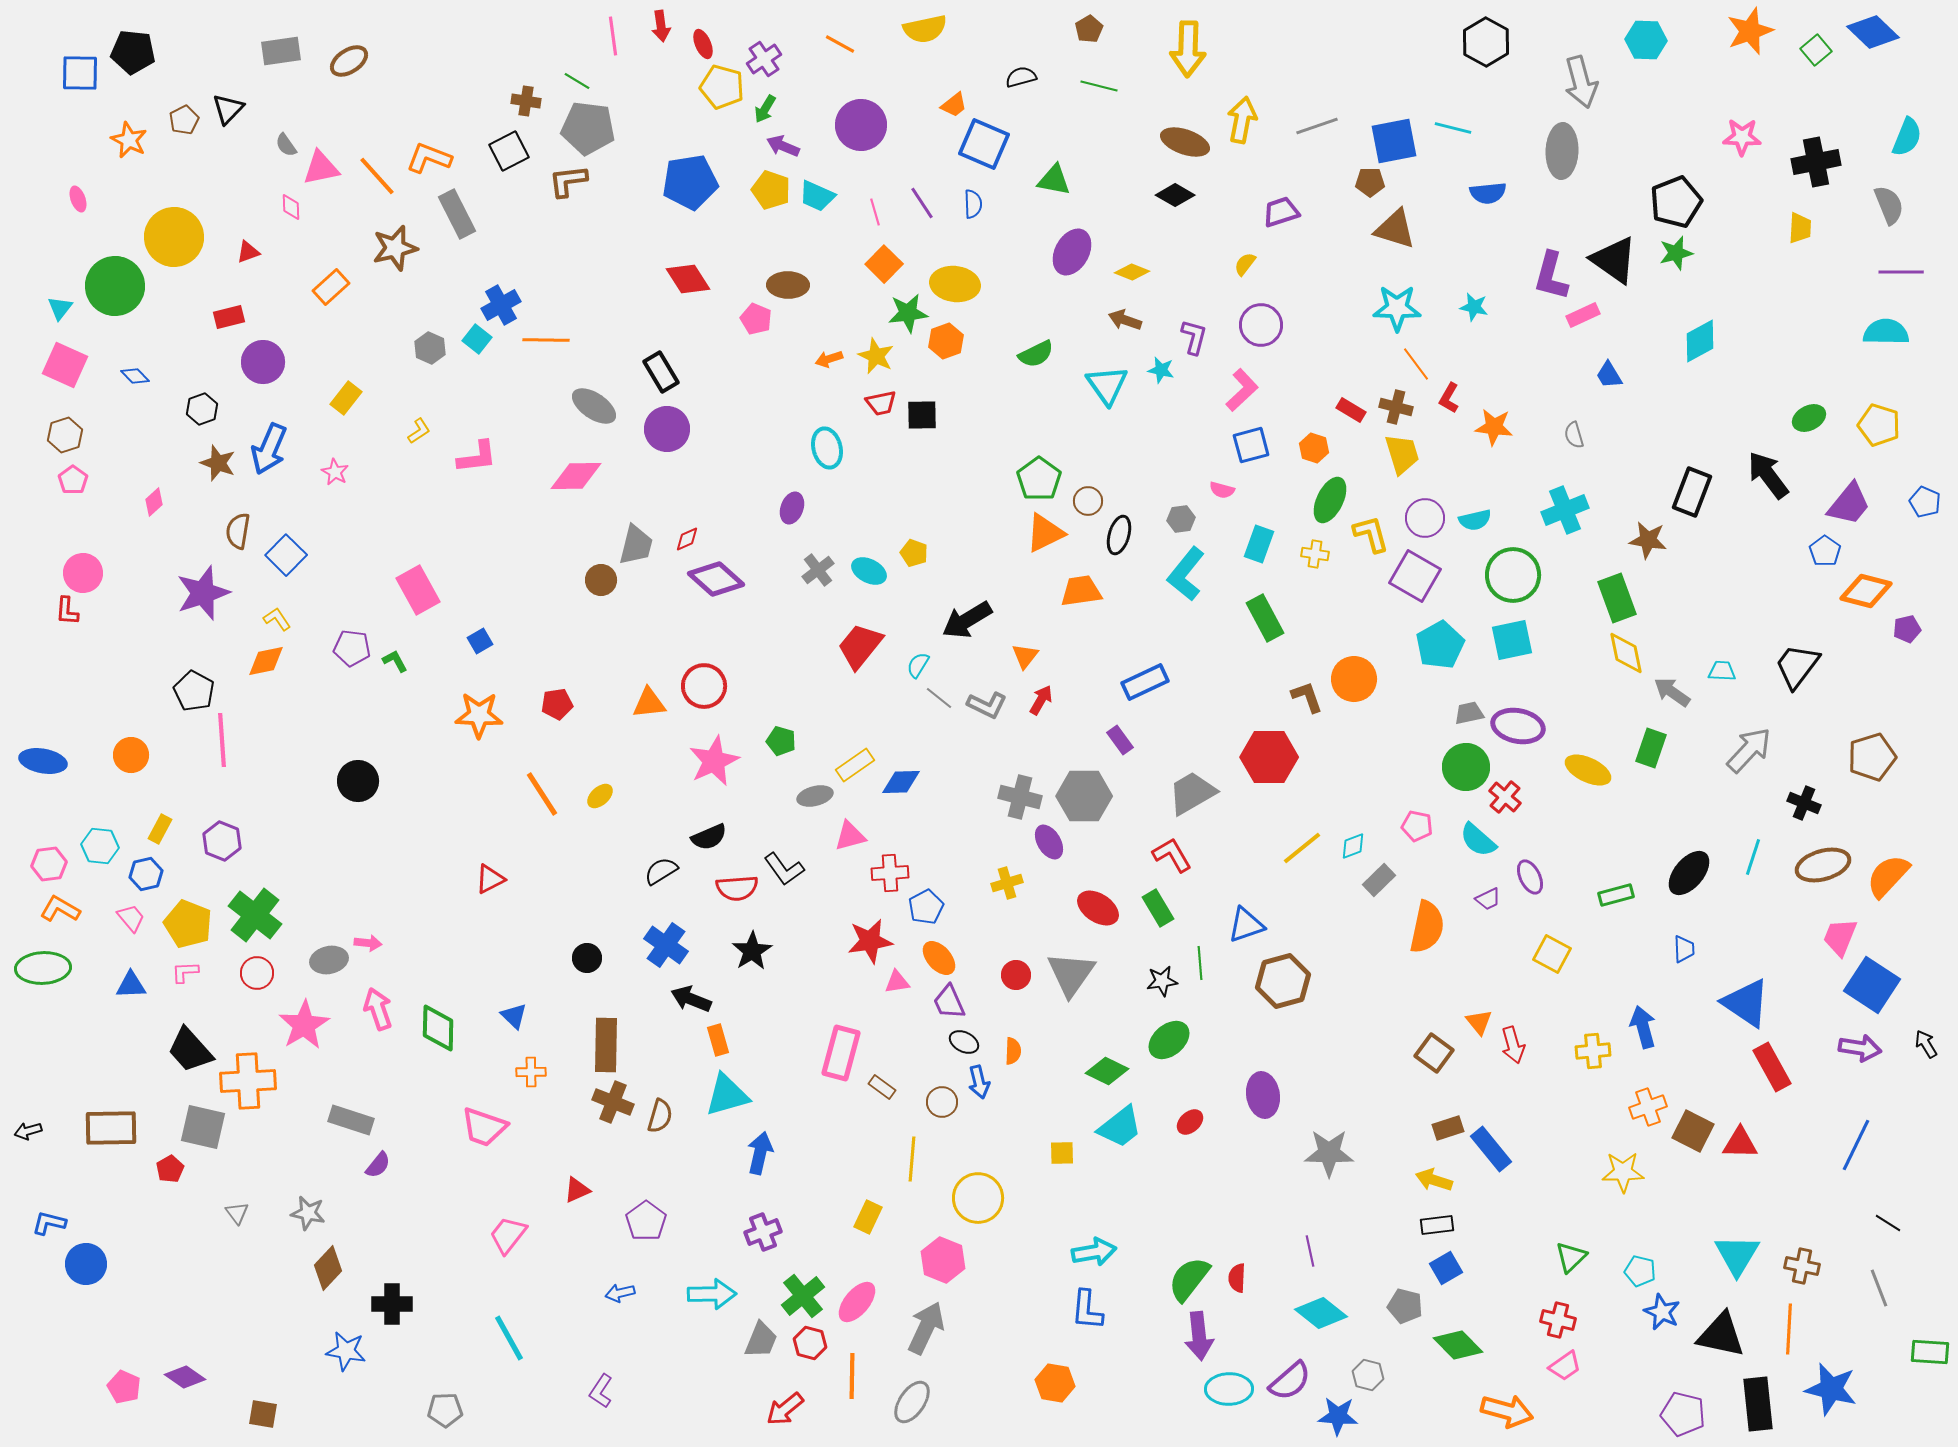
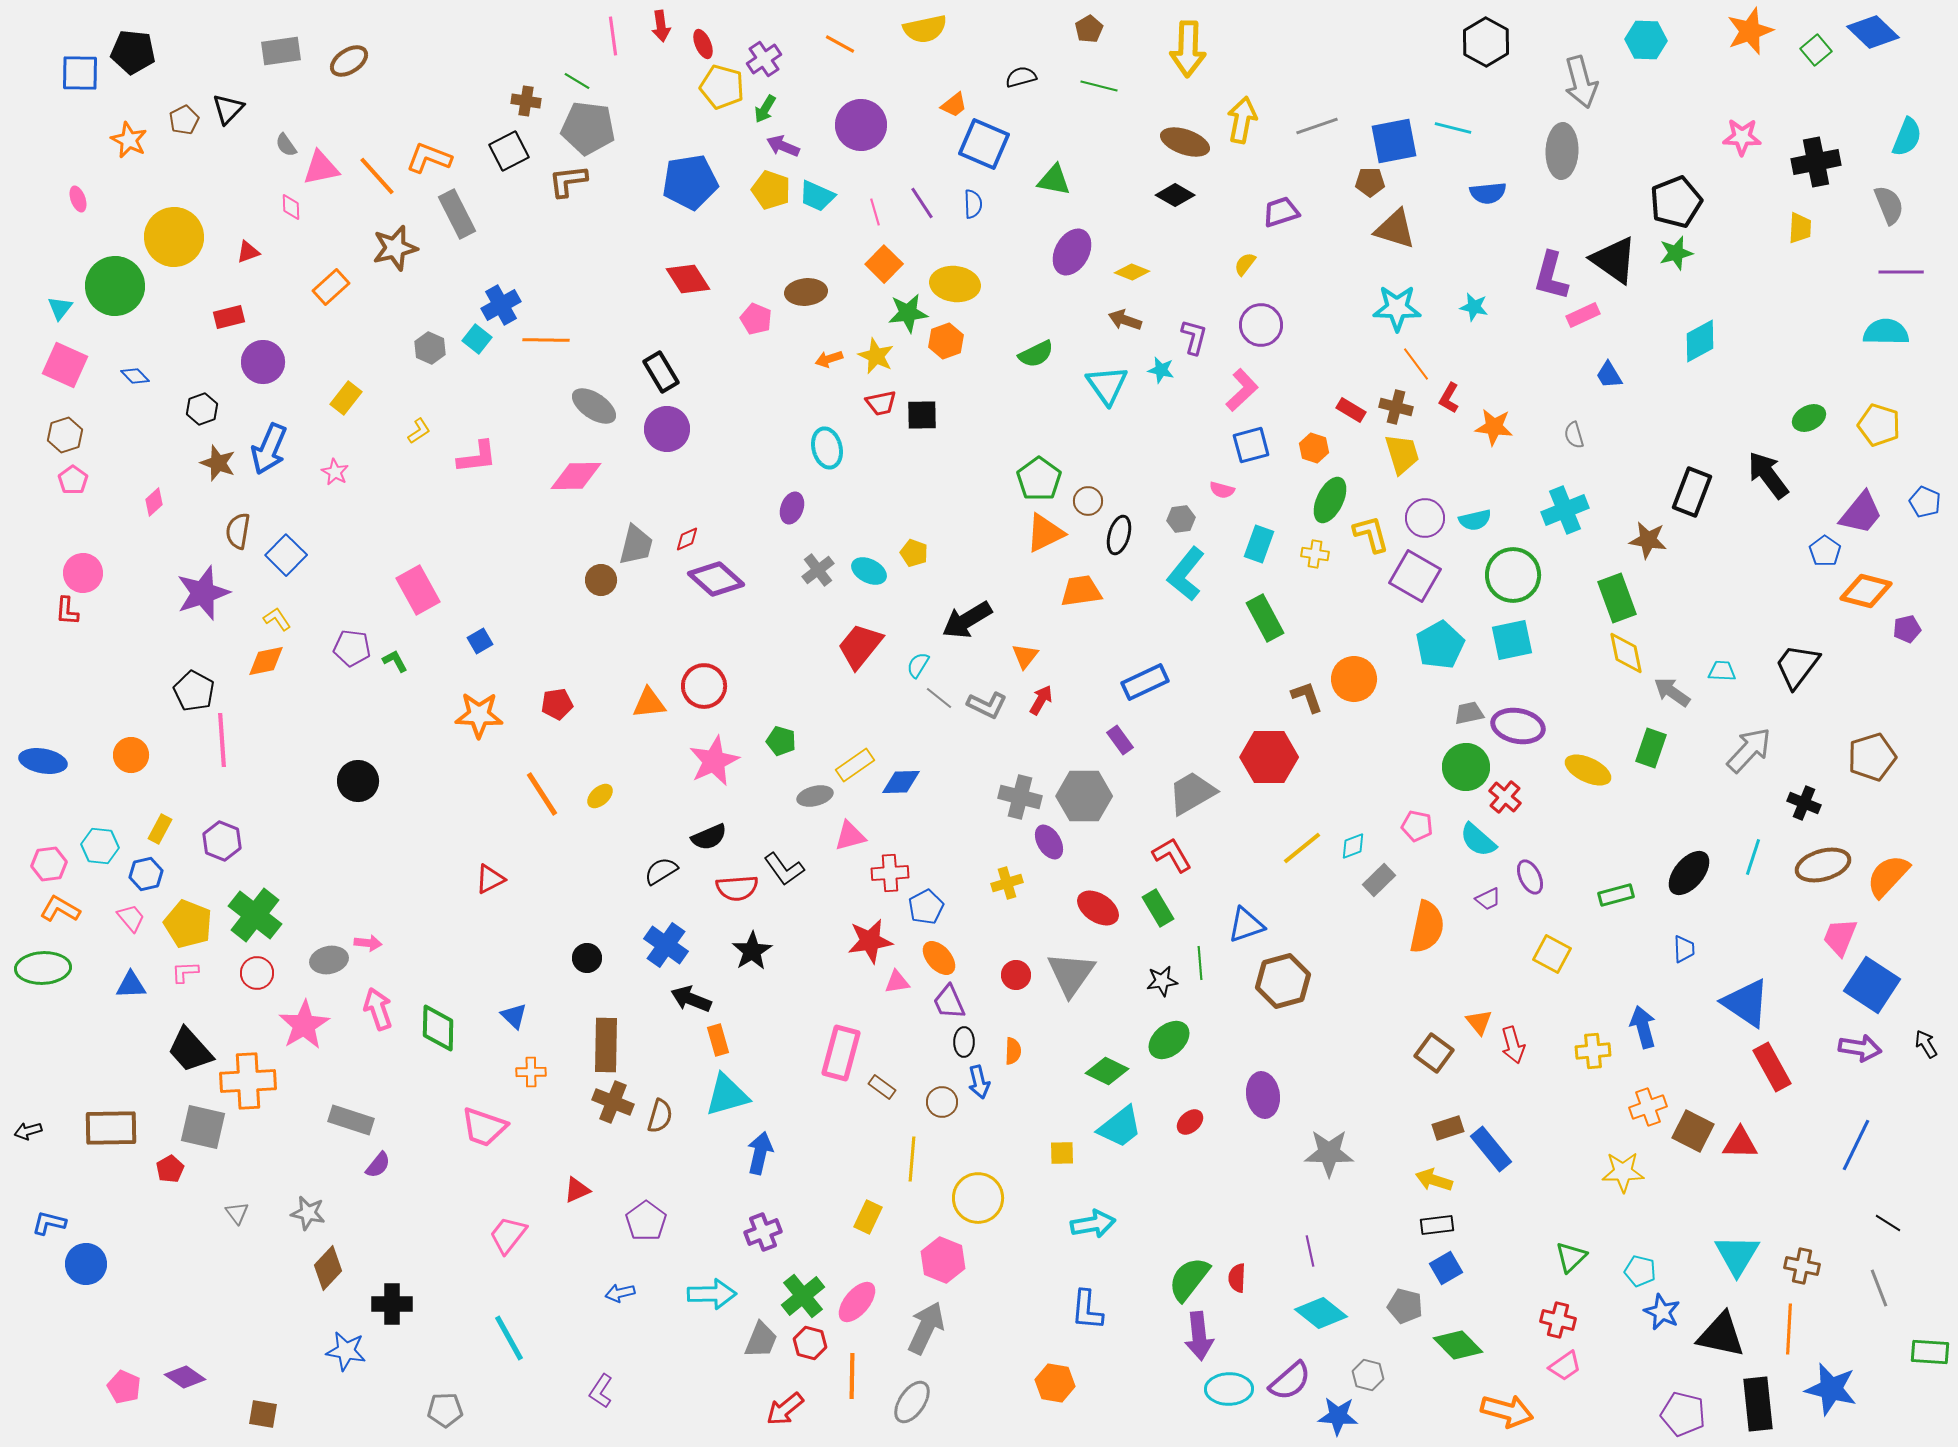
brown ellipse at (788, 285): moved 18 px right, 7 px down; rotated 6 degrees counterclockwise
purple trapezoid at (1849, 504): moved 12 px right, 9 px down
black ellipse at (964, 1042): rotated 64 degrees clockwise
cyan arrow at (1094, 1252): moved 1 px left, 28 px up
